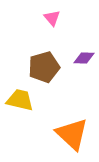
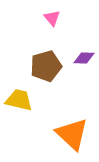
brown pentagon: moved 2 px right, 1 px up
yellow trapezoid: moved 1 px left
